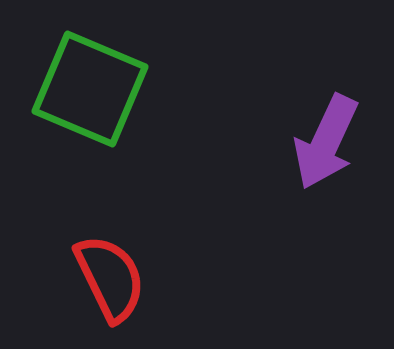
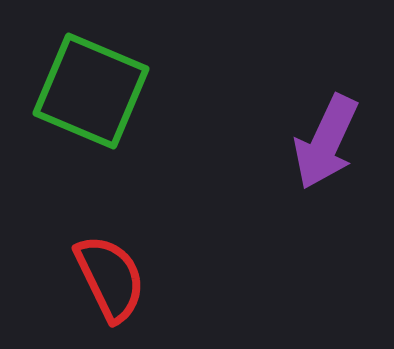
green square: moved 1 px right, 2 px down
